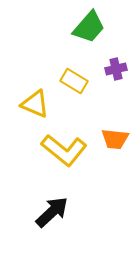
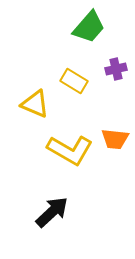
yellow L-shape: moved 6 px right; rotated 9 degrees counterclockwise
